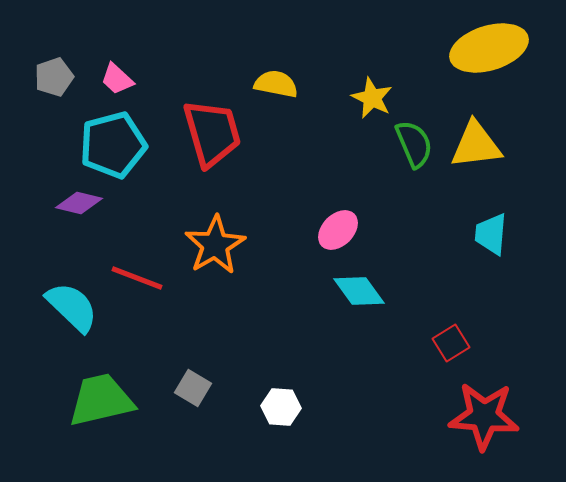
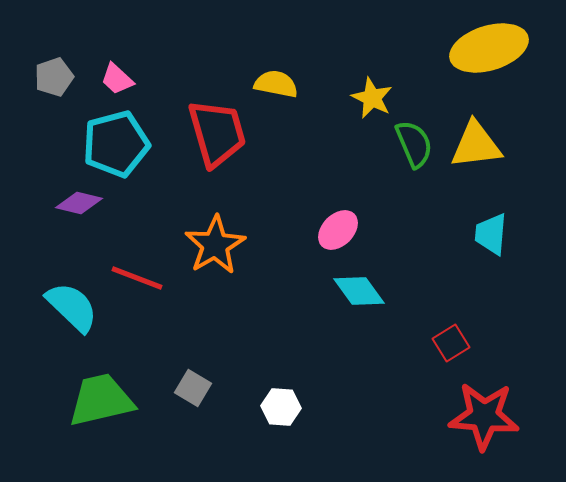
red trapezoid: moved 5 px right
cyan pentagon: moved 3 px right, 1 px up
